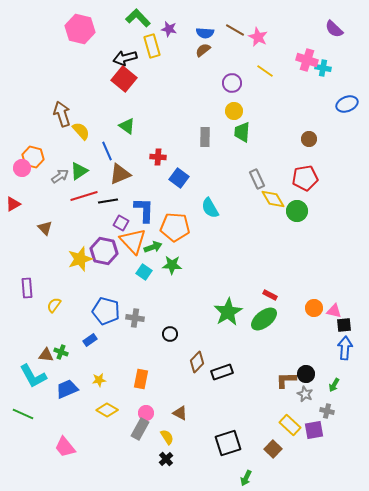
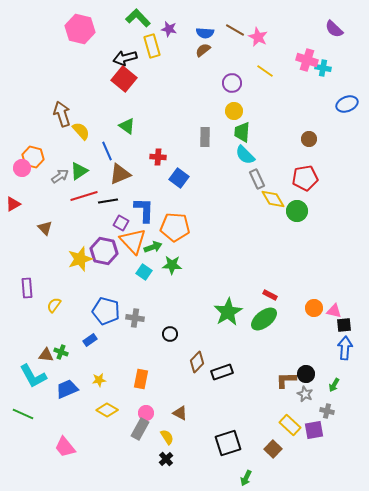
cyan semicircle at (210, 208): moved 35 px right, 53 px up; rotated 15 degrees counterclockwise
